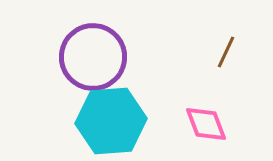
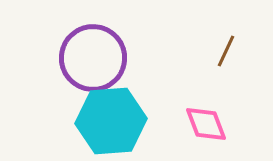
brown line: moved 1 px up
purple circle: moved 1 px down
